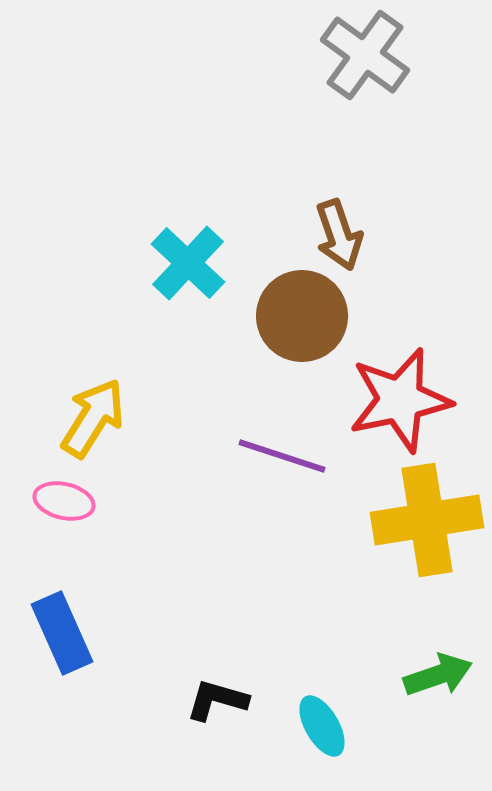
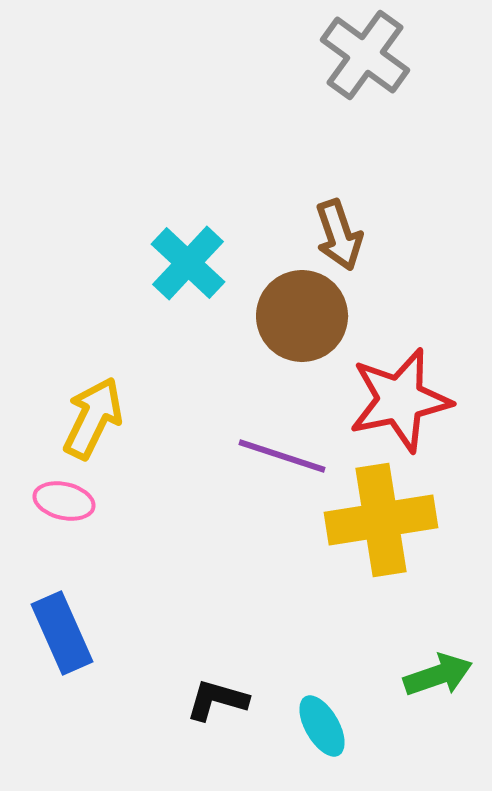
yellow arrow: rotated 6 degrees counterclockwise
yellow cross: moved 46 px left
